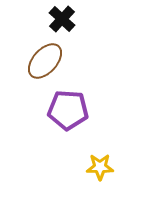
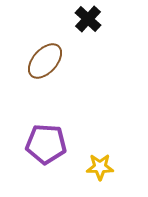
black cross: moved 26 px right
purple pentagon: moved 22 px left, 34 px down
